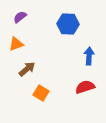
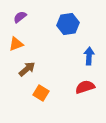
blue hexagon: rotated 10 degrees counterclockwise
